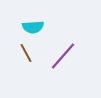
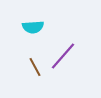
brown line: moved 9 px right, 14 px down
